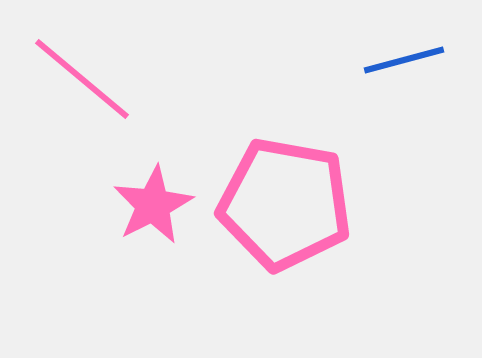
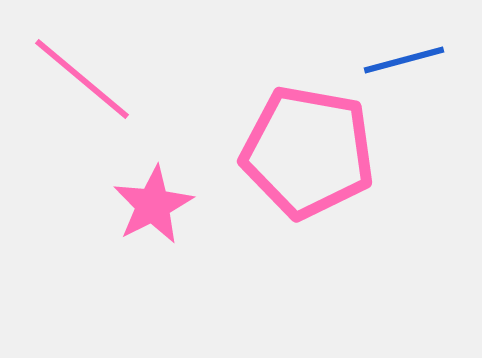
pink pentagon: moved 23 px right, 52 px up
